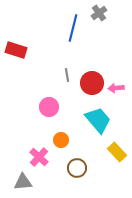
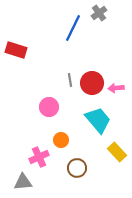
blue line: rotated 12 degrees clockwise
gray line: moved 3 px right, 5 px down
pink cross: rotated 24 degrees clockwise
